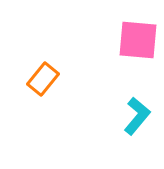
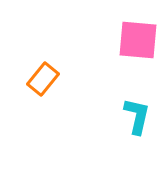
cyan L-shape: rotated 27 degrees counterclockwise
